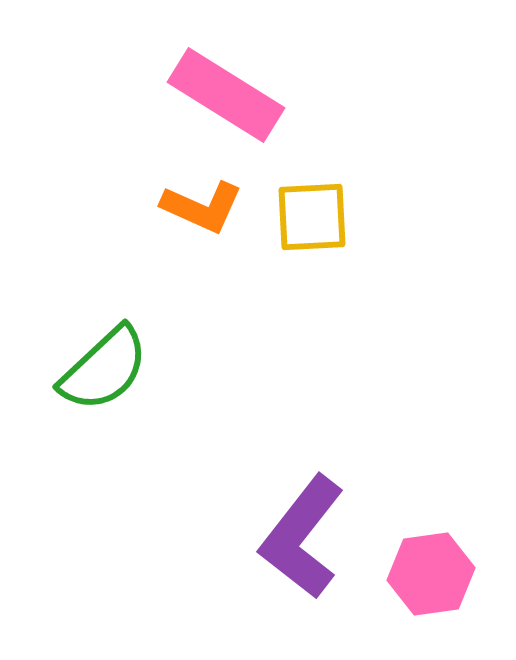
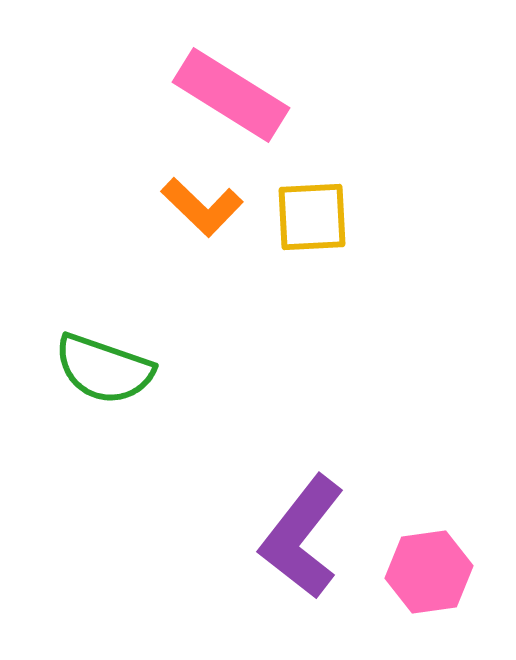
pink rectangle: moved 5 px right
orange L-shape: rotated 20 degrees clockwise
green semicircle: rotated 62 degrees clockwise
pink hexagon: moved 2 px left, 2 px up
